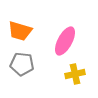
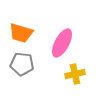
orange trapezoid: moved 1 px right, 2 px down
pink ellipse: moved 3 px left, 2 px down
